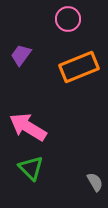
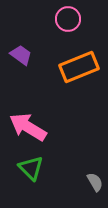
purple trapezoid: rotated 90 degrees clockwise
